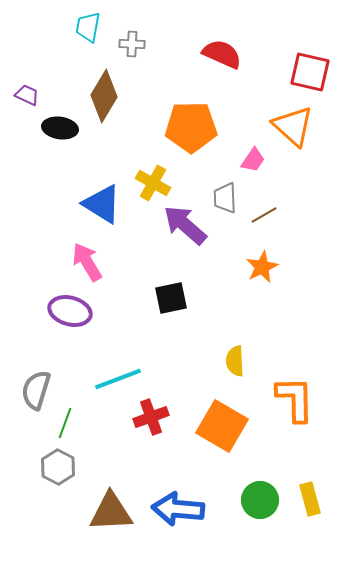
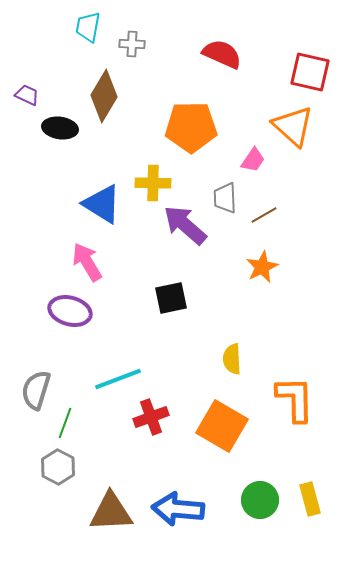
yellow cross: rotated 28 degrees counterclockwise
yellow semicircle: moved 3 px left, 2 px up
